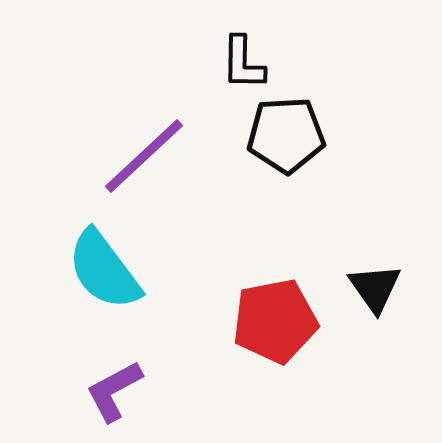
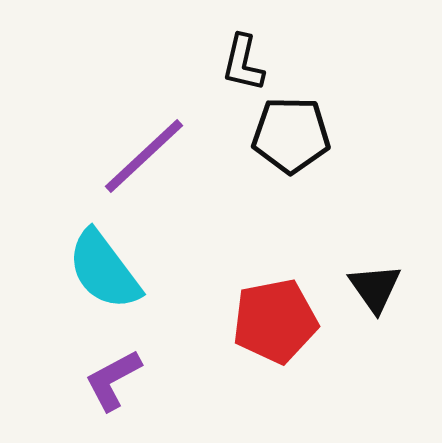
black L-shape: rotated 12 degrees clockwise
black pentagon: moved 5 px right; rotated 4 degrees clockwise
purple L-shape: moved 1 px left, 11 px up
